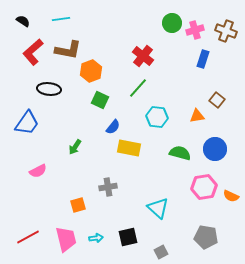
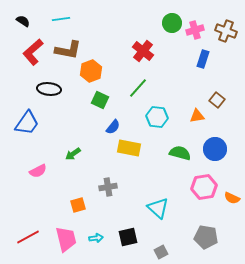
red cross: moved 5 px up
green arrow: moved 2 px left, 7 px down; rotated 21 degrees clockwise
orange semicircle: moved 1 px right, 2 px down
